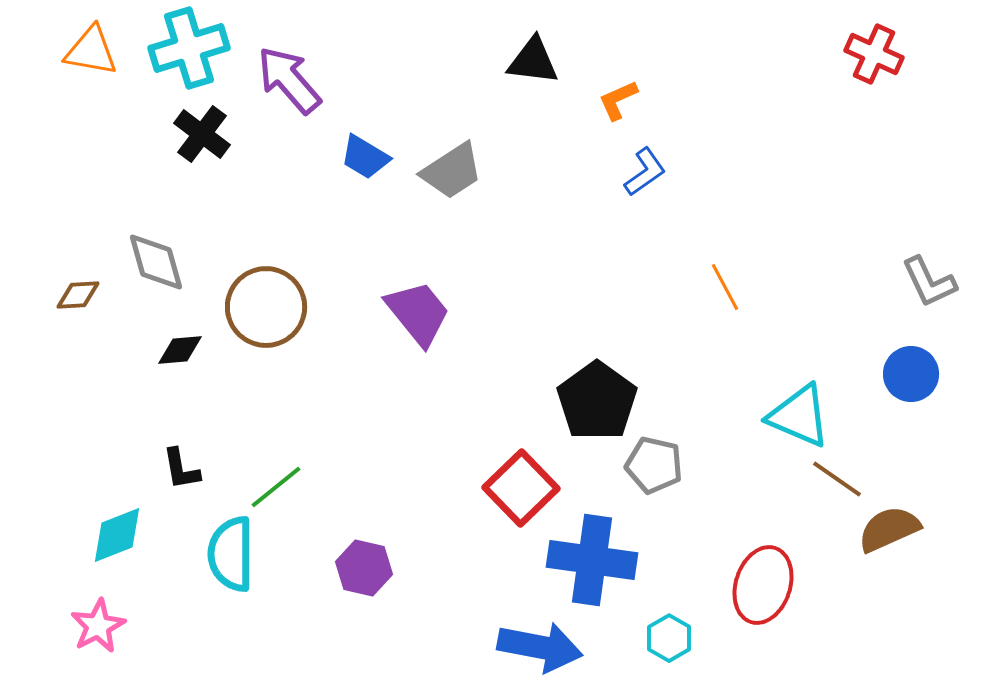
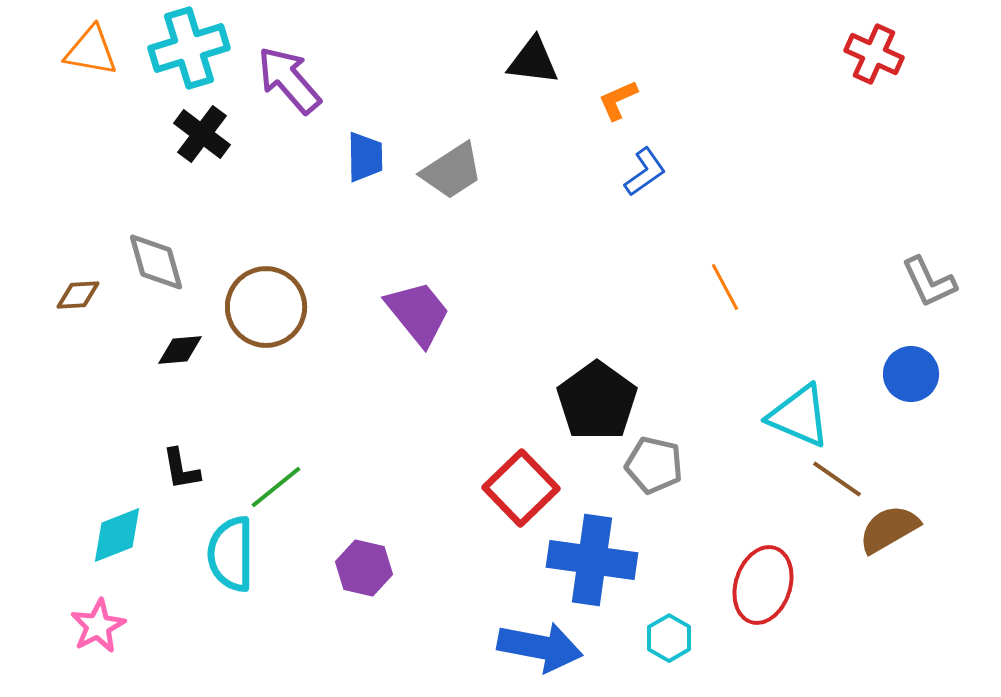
blue trapezoid: rotated 122 degrees counterclockwise
brown semicircle: rotated 6 degrees counterclockwise
